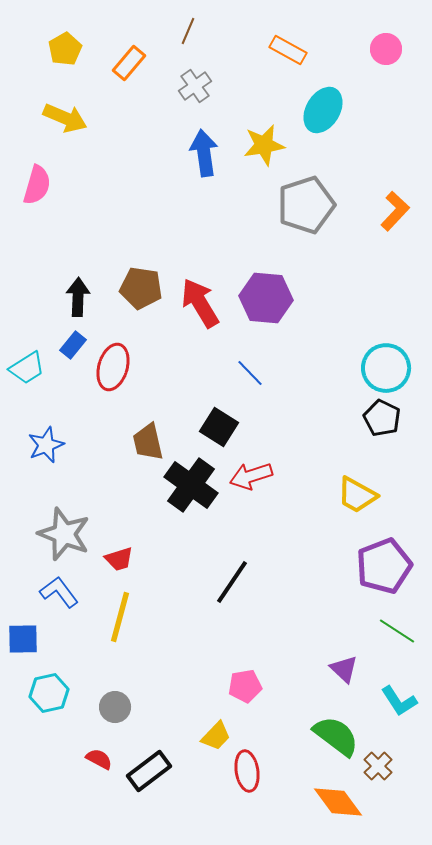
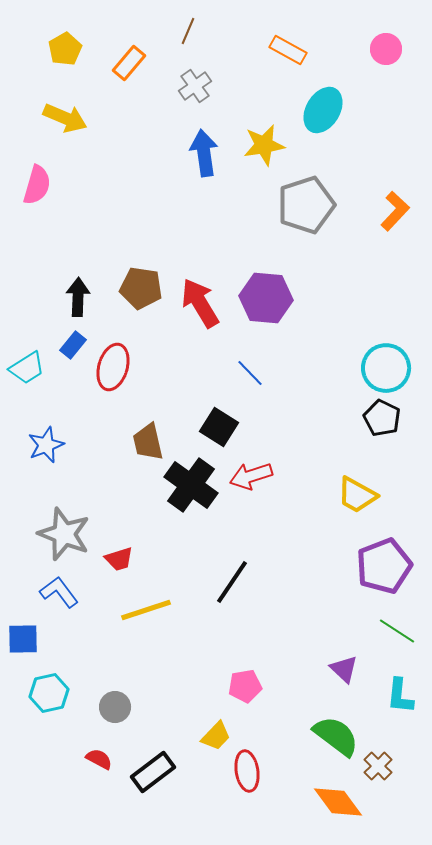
yellow line at (120, 617): moved 26 px right, 7 px up; rotated 57 degrees clockwise
cyan L-shape at (399, 701): moved 1 px right, 5 px up; rotated 39 degrees clockwise
black rectangle at (149, 771): moved 4 px right, 1 px down
